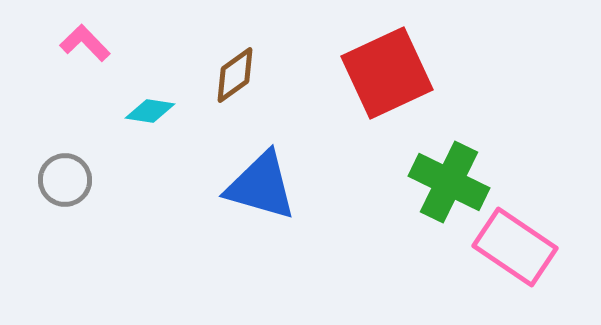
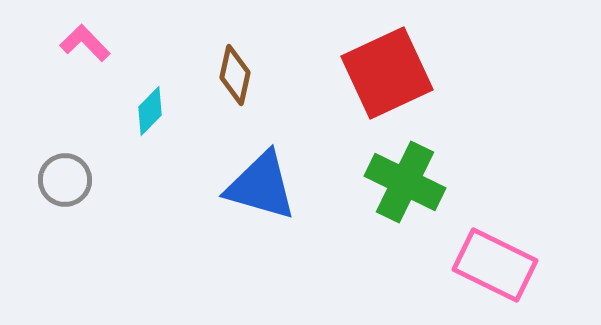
brown diamond: rotated 42 degrees counterclockwise
cyan diamond: rotated 54 degrees counterclockwise
green cross: moved 44 px left
pink rectangle: moved 20 px left, 18 px down; rotated 8 degrees counterclockwise
